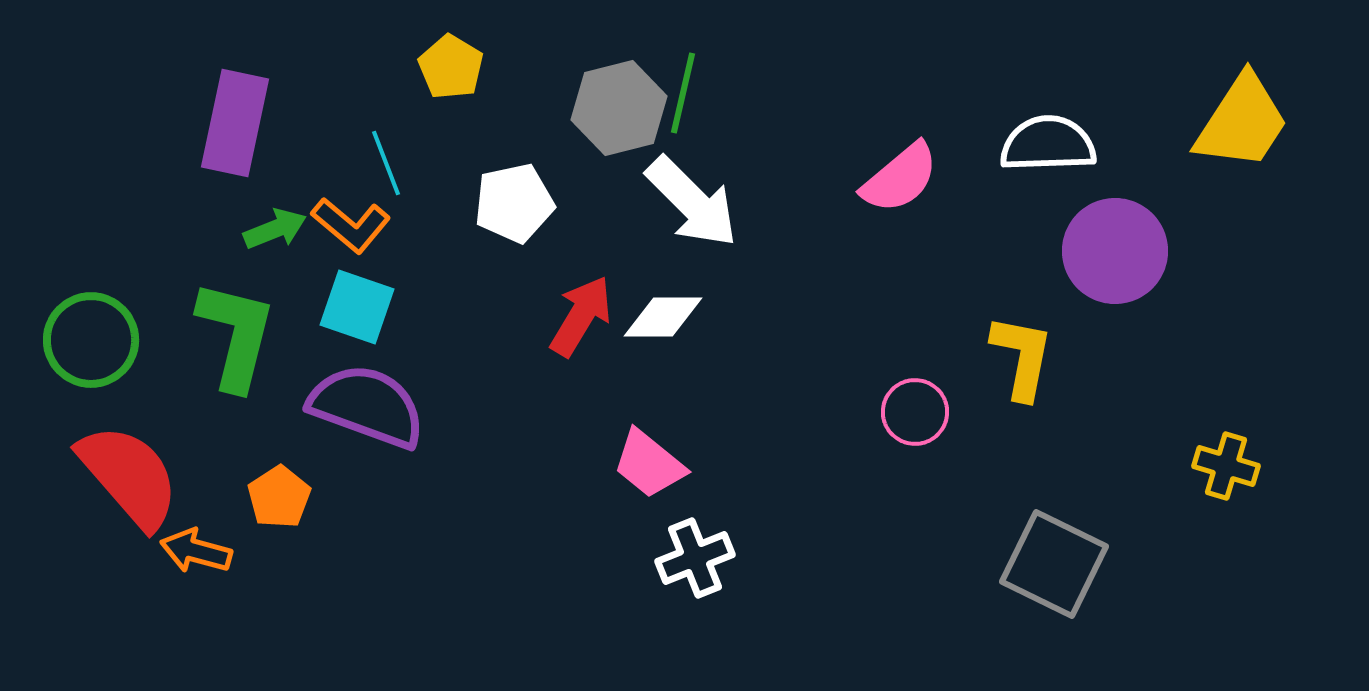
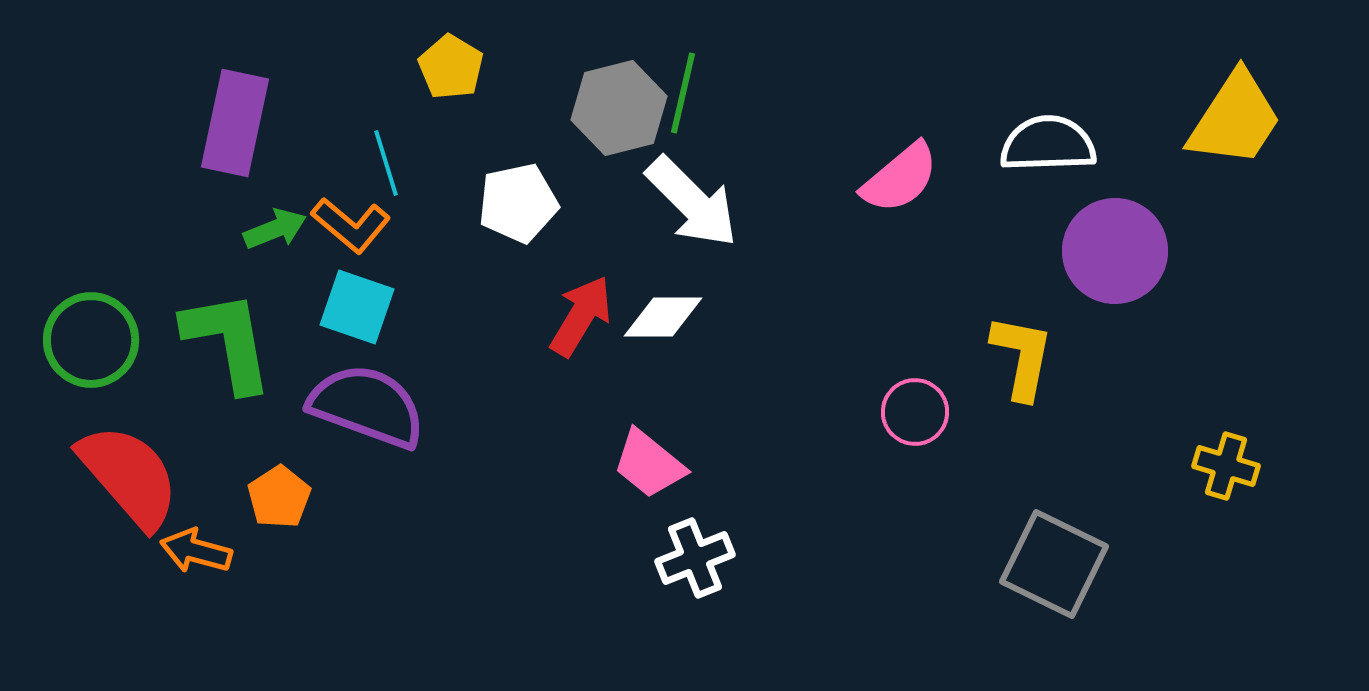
yellow trapezoid: moved 7 px left, 3 px up
cyan line: rotated 4 degrees clockwise
white pentagon: moved 4 px right
green L-shape: moved 8 px left, 6 px down; rotated 24 degrees counterclockwise
